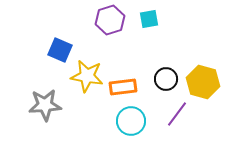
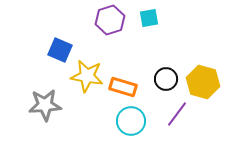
cyan square: moved 1 px up
orange rectangle: rotated 24 degrees clockwise
